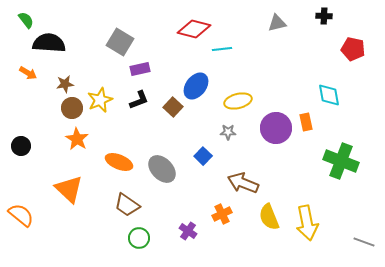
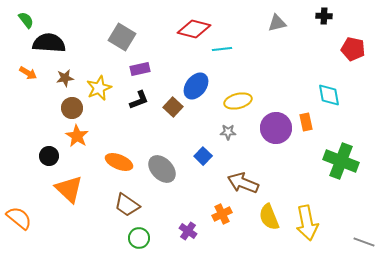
gray square: moved 2 px right, 5 px up
brown star: moved 6 px up
yellow star: moved 1 px left, 12 px up
orange star: moved 3 px up
black circle: moved 28 px right, 10 px down
orange semicircle: moved 2 px left, 3 px down
